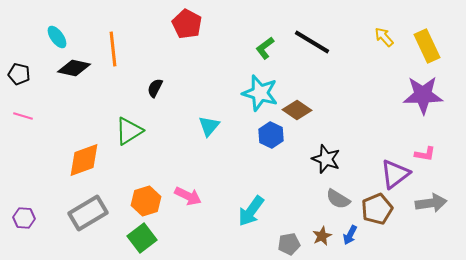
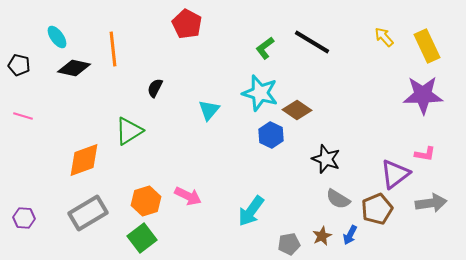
black pentagon: moved 9 px up
cyan triangle: moved 16 px up
